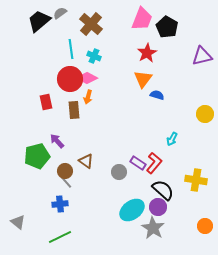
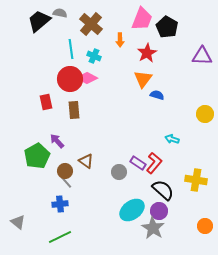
gray semicircle: rotated 48 degrees clockwise
purple triangle: rotated 15 degrees clockwise
orange arrow: moved 32 px right, 57 px up; rotated 16 degrees counterclockwise
cyan arrow: rotated 80 degrees clockwise
green pentagon: rotated 15 degrees counterclockwise
purple circle: moved 1 px right, 4 px down
